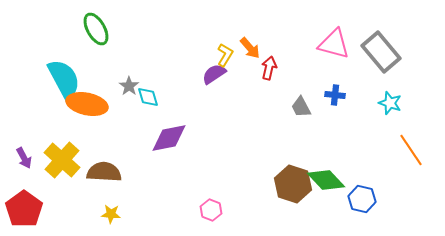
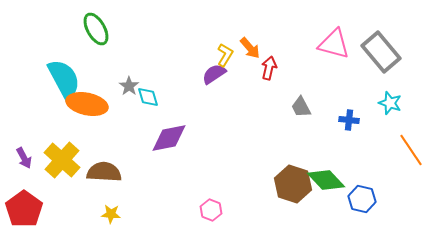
blue cross: moved 14 px right, 25 px down
